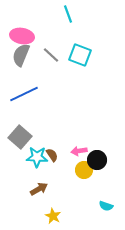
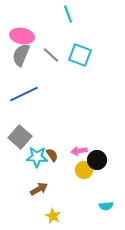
cyan semicircle: rotated 24 degrees counterclockwise
